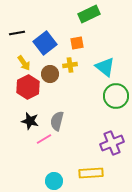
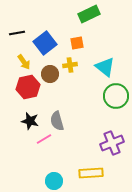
yellow arrow: moved 1 px up
red hexagon: rotated 15 degrees clockwise
gray semicircle: rotated 30 degrees counterclockwise
